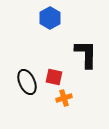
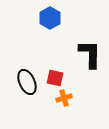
black L-shape: moved 4 px right
red square: moved 1 px right, 1 px down
